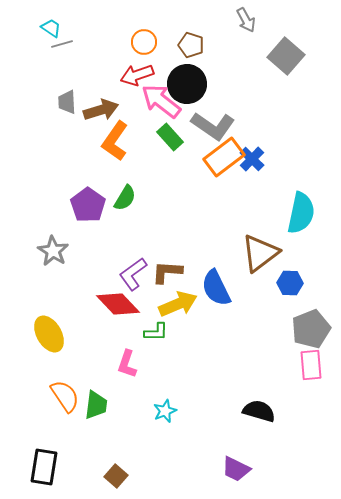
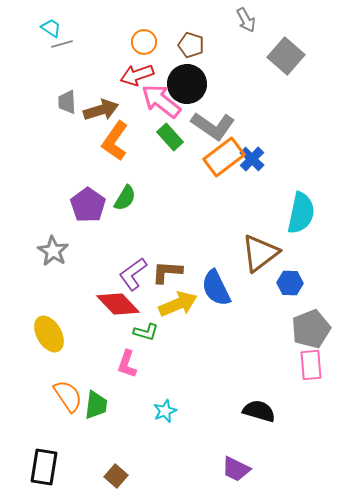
green L-shape: moved 10 px left; rotated 15 degrees clockwise
orange semicircle: moved 3 px right
